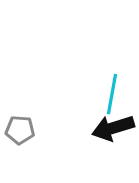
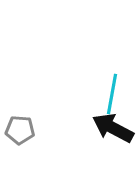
black arrow: rotated 45 degrees clockwise
